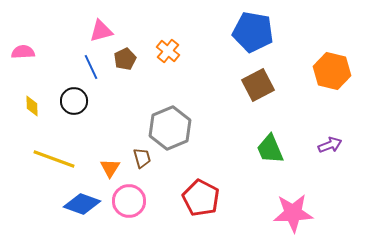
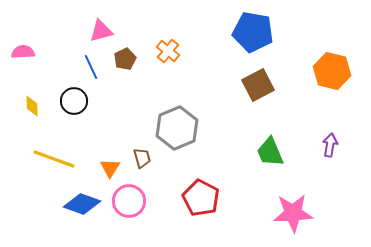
gray hexagon: moved 7 px right
purple arrow: rotated 60 degrees counterclockwise
green trapezoid: moved 3 px down
